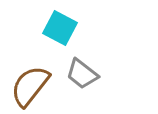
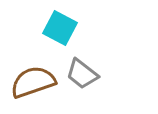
brown semicircle: moved 3 px right, 4 px up; rotated 33 degrees clockwise
